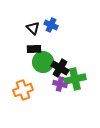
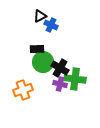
black triangle: moved 7 px right, 12 px up; rotated 48 degrees clockwise
black rectangle: moved 3 px right
green cross: rotated 20 degrees clockwise
